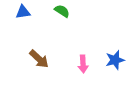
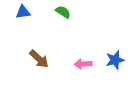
green semicircle: moved 1 px right, 1 px down
pink arrow: rotated 90 degrees clockwise
